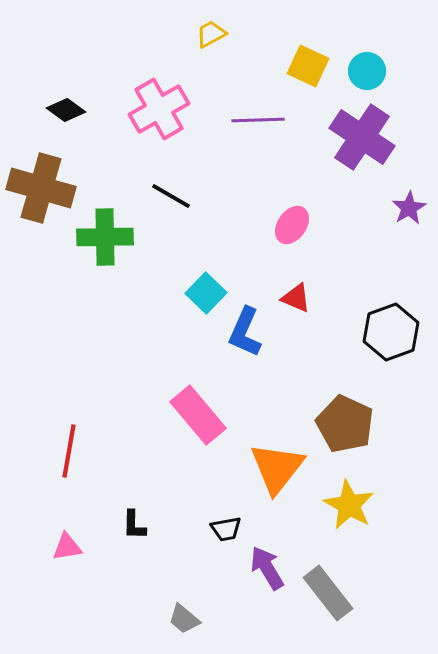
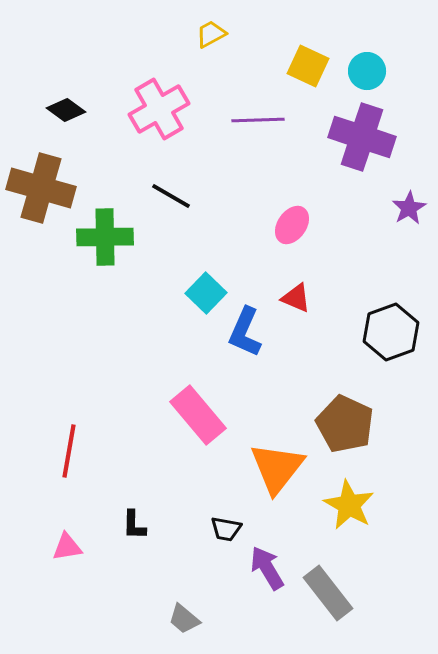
purple cross: rotated 16 degrees counterclockwise
black trapezoid: rotated 20 degrees clockwise
